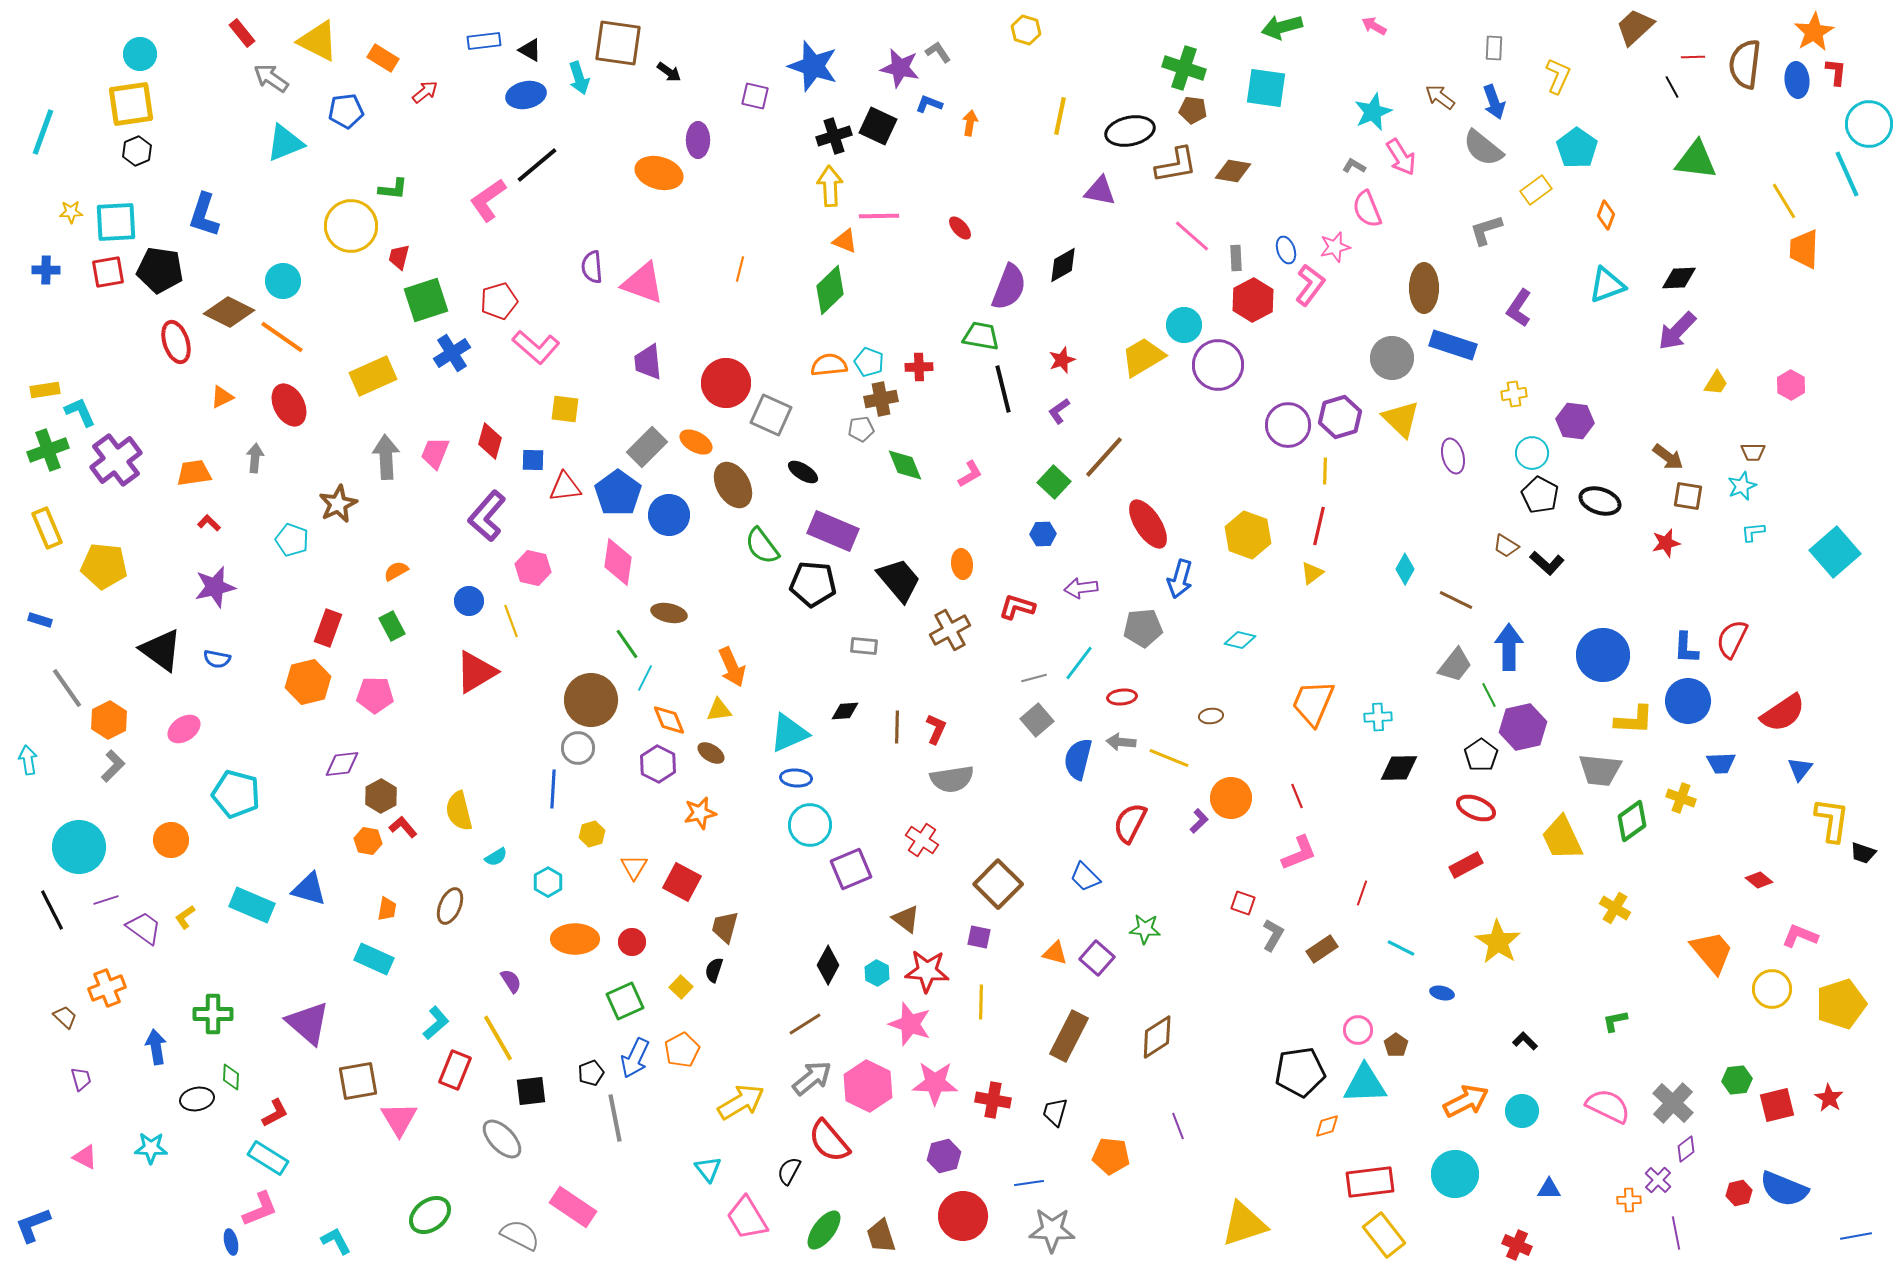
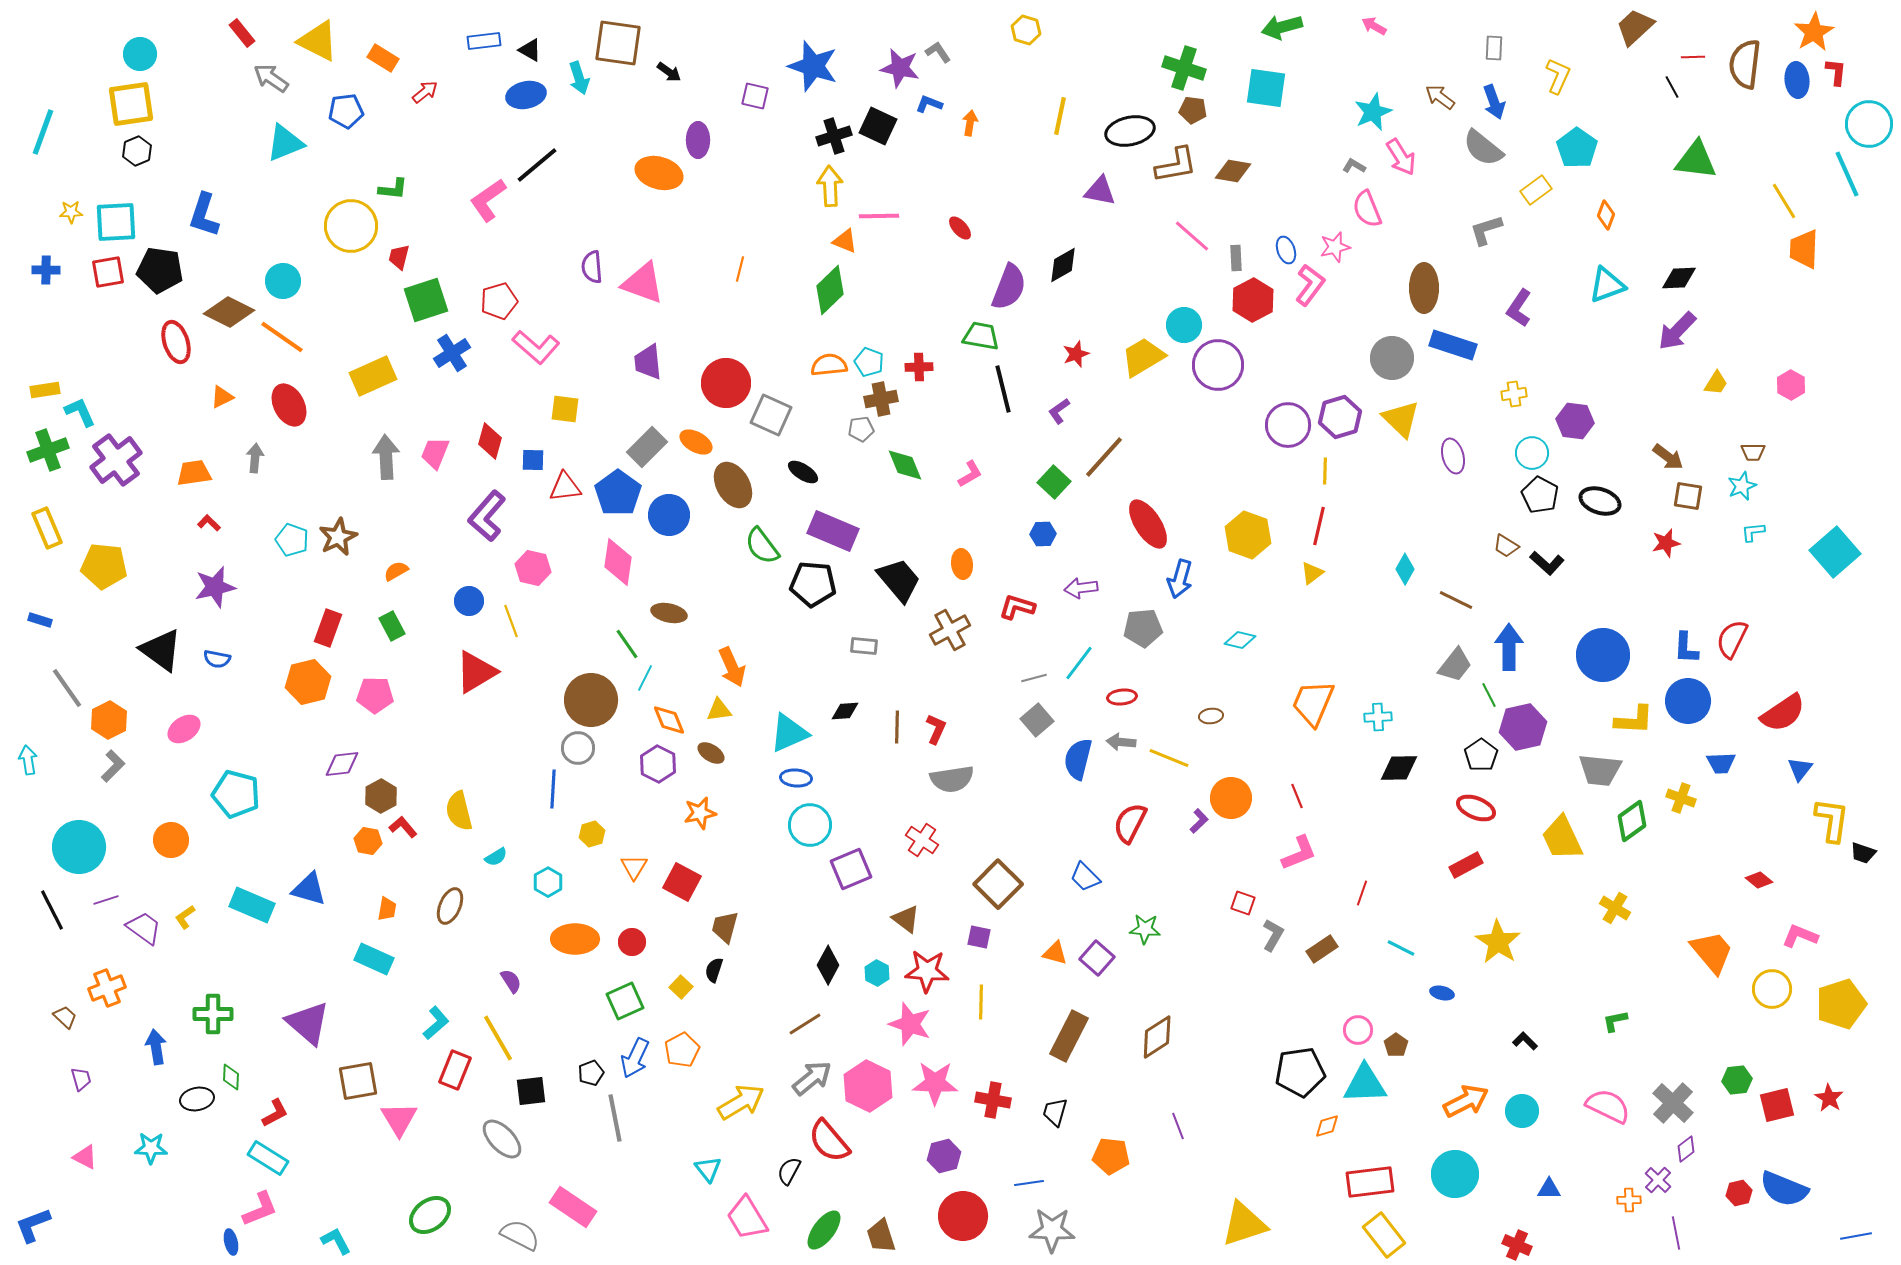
red star at (1062, 360): moved 14 px right, 6 px up
brown star at (338, 504): moved 33 px down
